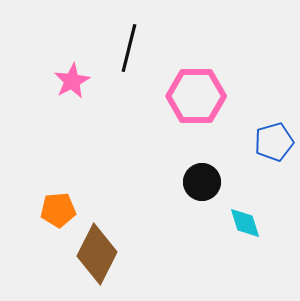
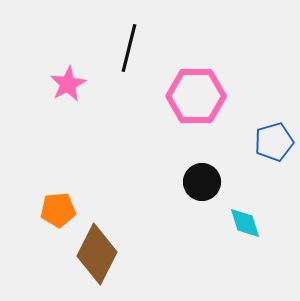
pink star: moved 4 px left, 3 px down
